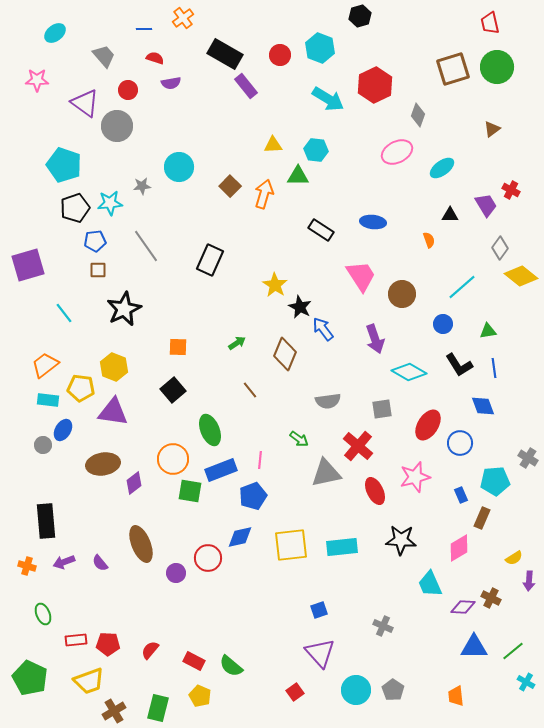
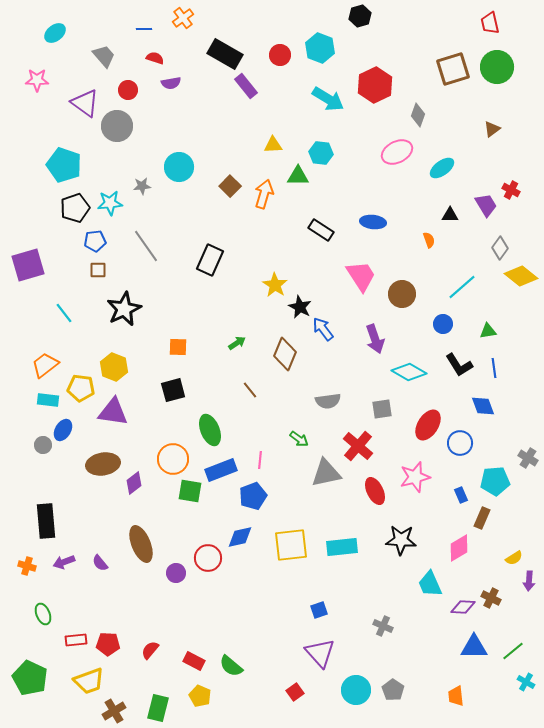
cyan hexagon at (316, 150): moved 5 px right, 3 px down
black square at (173, 390): rotated 25 degrees clockwise
